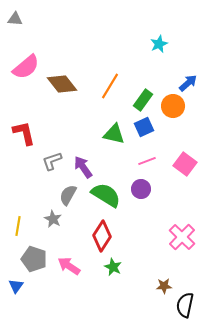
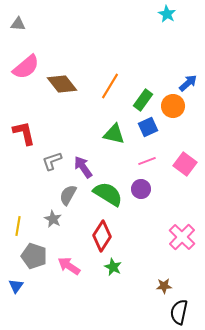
gray triangle: moved 3 px right, 5 px down
cyan star: moved 8 px right, 30 px up; rotated 18 degrees counterclockwise
blue square: moved 4 px right
green semicircle: moved 2 px right, 1 px up
gray pentagon: moved 3 px up
black semicircle: moved 6 px left, 7 px down
